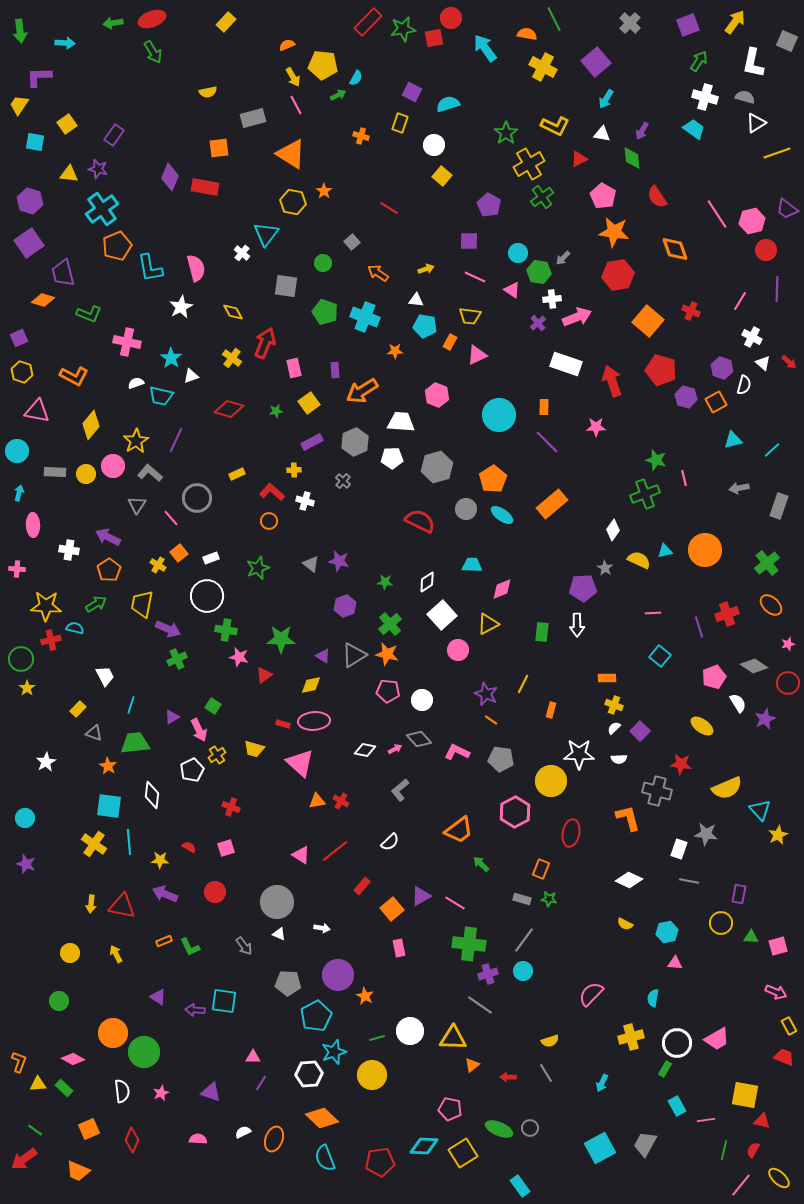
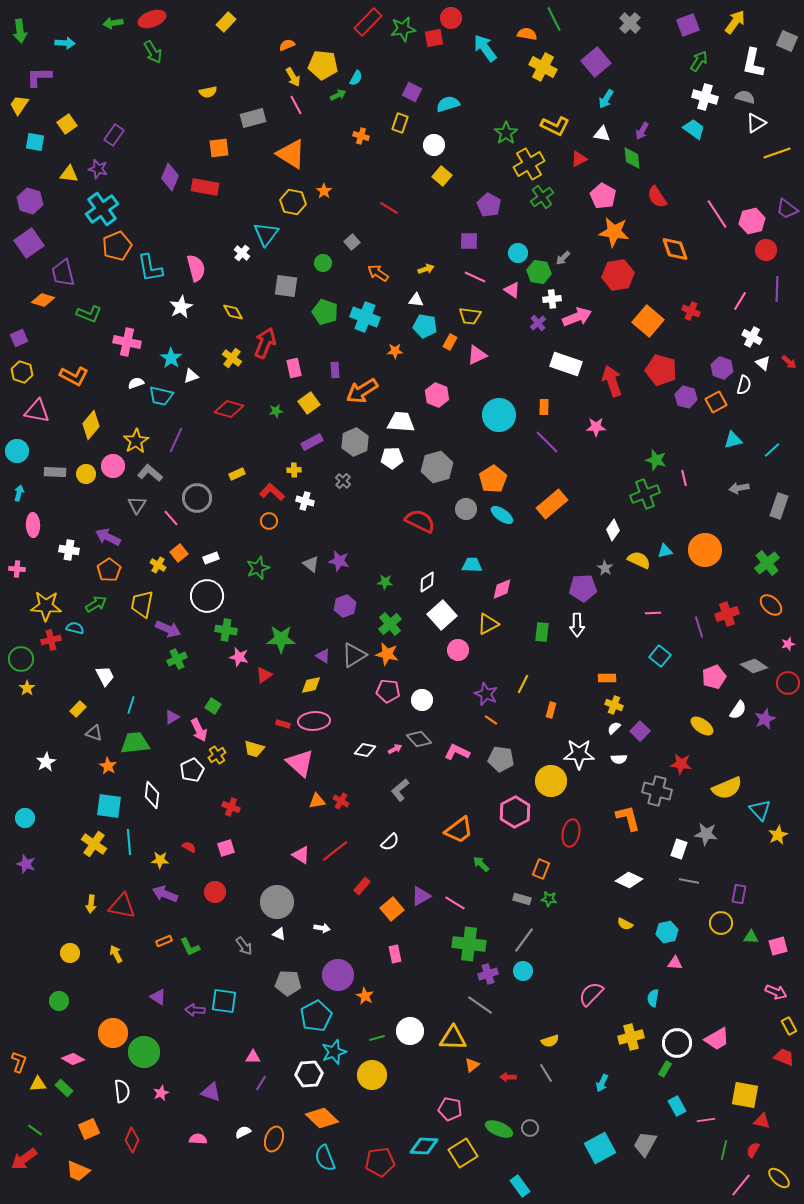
white semicircle at (738, 703): moved 7 px down; rotated 66 degrees clockwise
pink rectangle at (399, 948): moved 4 px left, 6 px down
